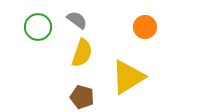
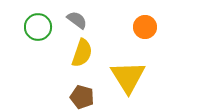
yellow triangle: rotated 30 degrees counterclockwise
